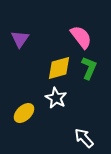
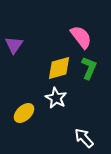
purple triangle: moved 6 px left, 6 px down
